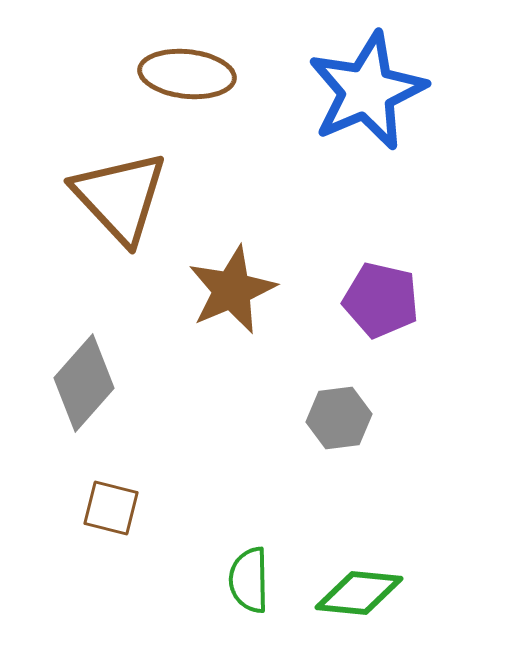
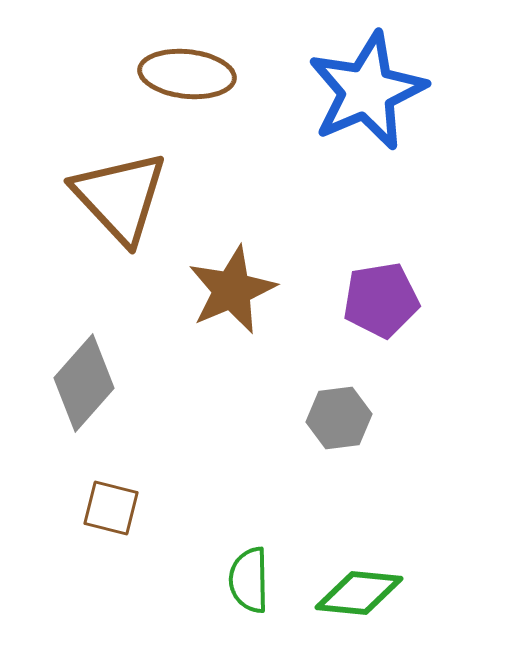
purple pentagon: rotated 22 degrees counterclockwise
